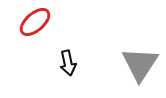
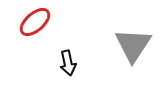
gray triangle: moved 7 px left, 19 px up
